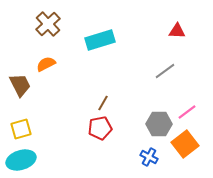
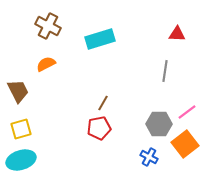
brown cross: moved 2 px down; rotated 20 degrees counterclockwise
red triangle: moved 3 px down
cyan rectangle: moved 1 px up
gray line: rotated 45 degrees counterclockwise
brown trapezoid: moved 2 px left, 6 px down
red pentagon: moved 1 px left
